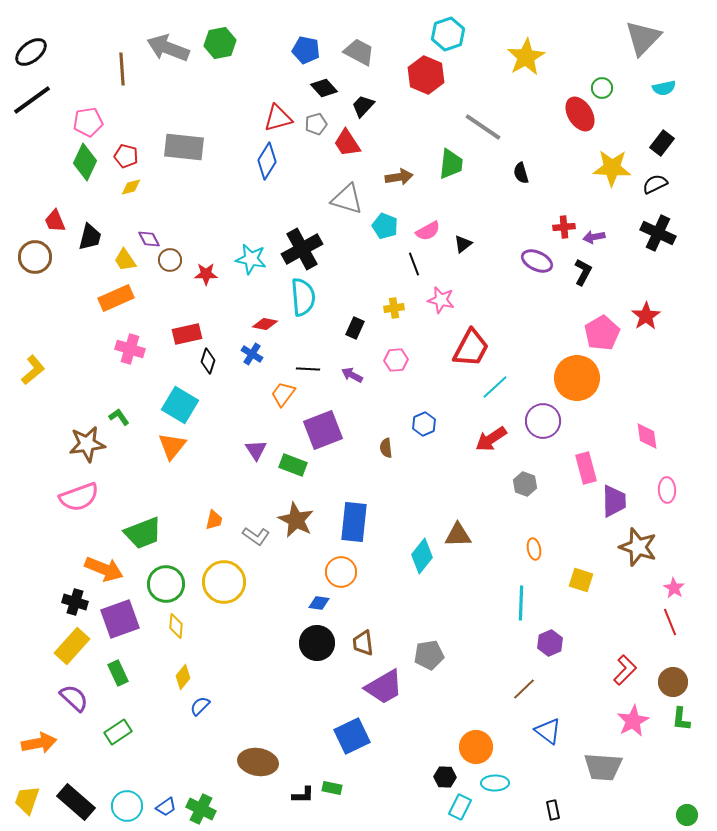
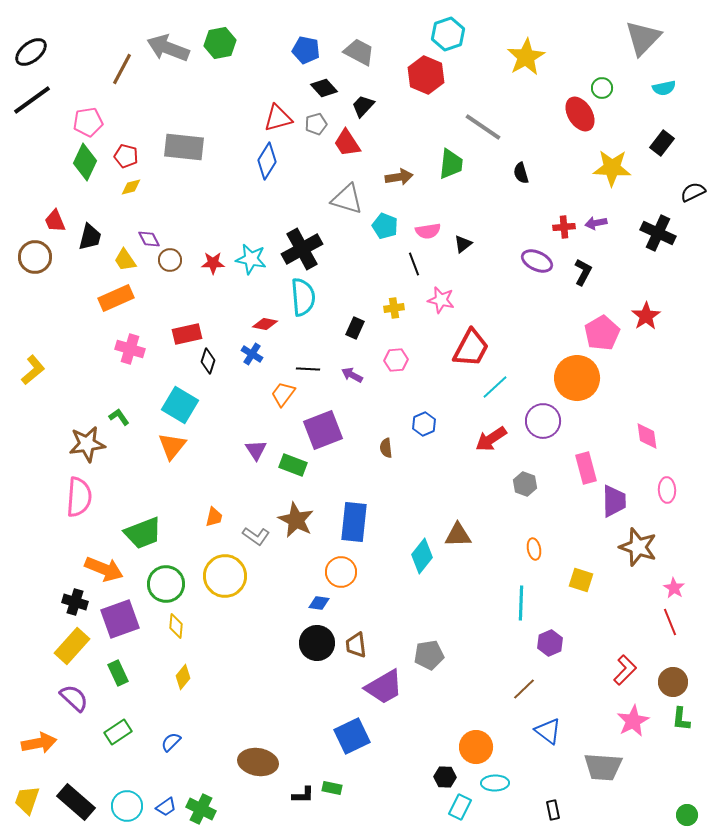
brown line at (122, 69): rotated 32 degrees clockwise
black semicircle at (655, 184): moved 38 px right, 8 px down
pink semicircle at (428, 231): rotated 20 degrees clockwise
purple arrow at (594, 237): moved 2 px right, 14 px up
red star at (206, 274): moved 7 px right, 11 px up
pink semicircle at (79, 497): rotated 66 degrees counterclockwise
orange trapezoid at (214, 520): moved 3 px up
yellow circle at (224, 582): moved 1 px right, 6 px up
brown trapezoid at (363, 643): moved 7 px left, 2 px down
blue semicircle at (200, 706): moved 29 px left, 36 px down
